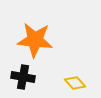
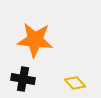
black cross: moved 2 px down
